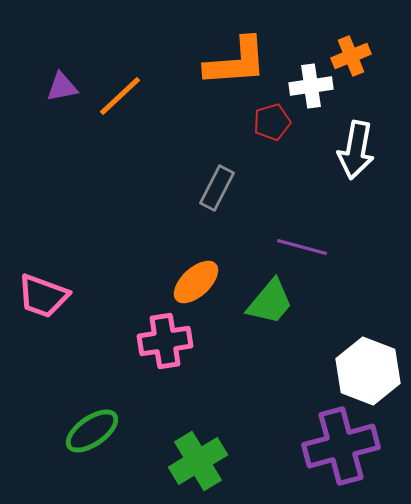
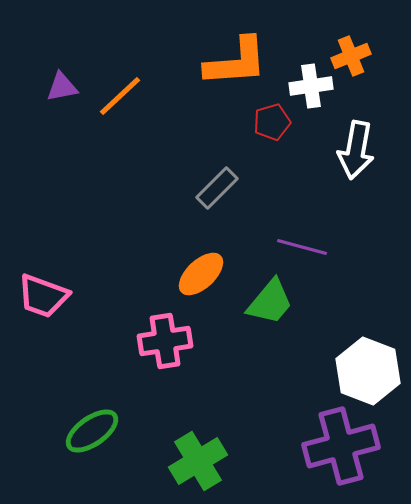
gray rectangle: rotated 18 degrees clockwise
orange ellipse: moved 5 px right, 8 px up
